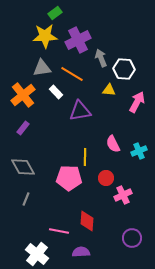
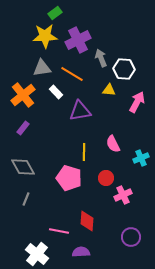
cyan cross: moved 2 px right, 7 px down
yellow line: moved 1 px left, 5 px up
pink pentagon: rotated 15 degrees clockwise
purple circle: moved 1 px left, 1 px up
